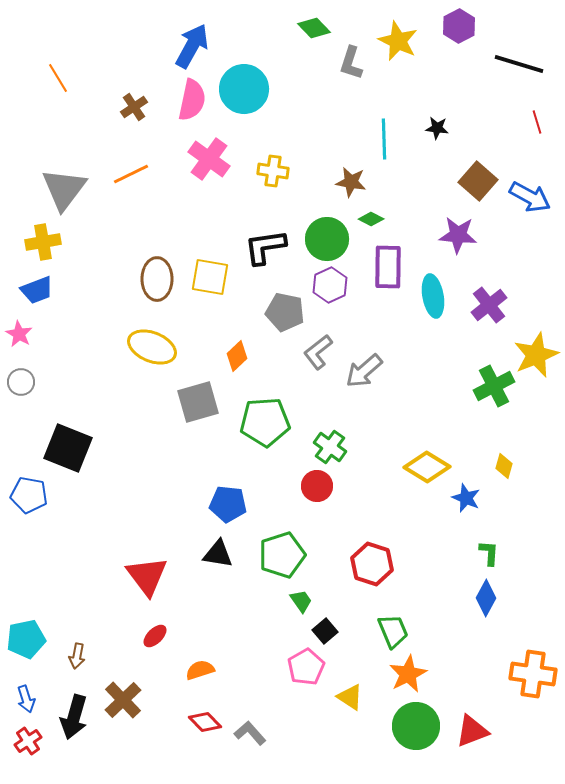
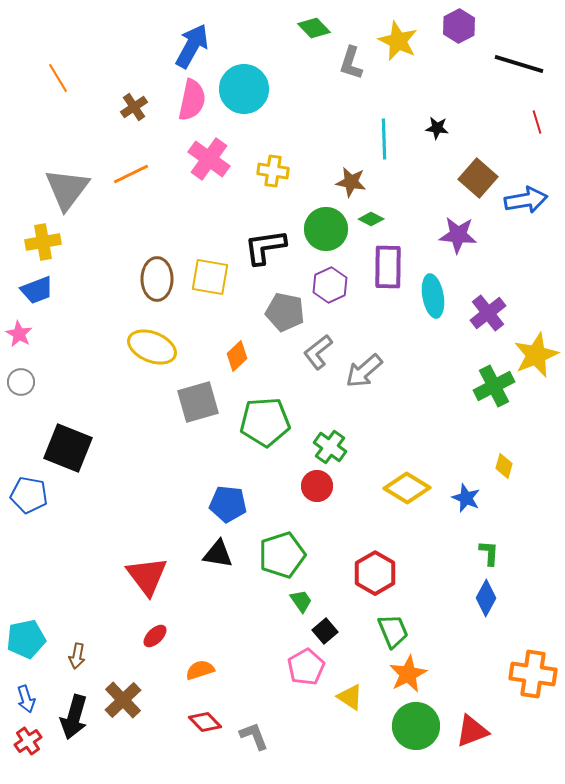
brown square at (478, 181): moved 3 px up
gray triangle at (64, 189): moved 3 px right
blue arrow at (530, 197): moved 4 px left, 3 px down; rotated 39 degrees counterclockwise
green circle at (327, 239): moved 1 px left, 10 px up
purple cross at (489, 305): moved 1 px left, 8 px down
yellow diamond at (427, 467): moved 20 px left, 21 px down
red hexagon at (372, 564): moved 3 px right, 9 px down; rotated 12 degrees clockwise
gray L-shape at (250, 733): moved 4 px right, 3 px down; rotated 20 degrees clockwise
